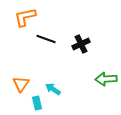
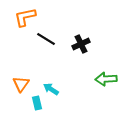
black line: rotated 12 degrees clockwise
cyan arrow: moved 2 px left
